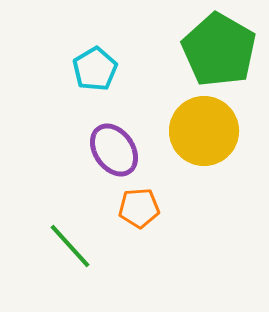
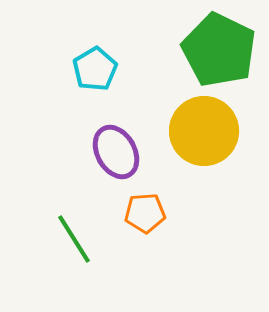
green pentagon: rotated 4 degrees counterclockwise
purple ellipse: moved 2 px right, 2 px down; rotated 6 degrees clockwise
orange pentagon: moved 6 px right, 5 px down
green line: moved 4 px right, 7 px up; rotated 10 degrees clockwise
